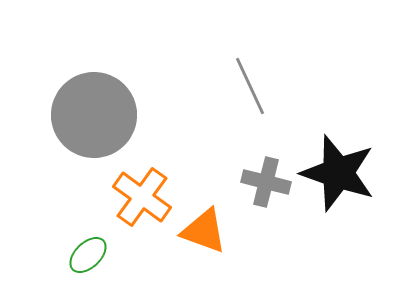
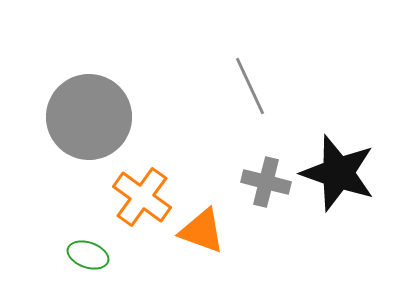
gray circle: moved 5 px left, 2 px down
orange triangle: moved 2 px left
green ellipse: rotated 63 degrees clockwise
